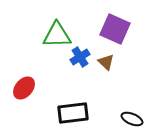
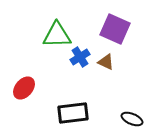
brown triangle: rotated 18 degrees counterclockwise
